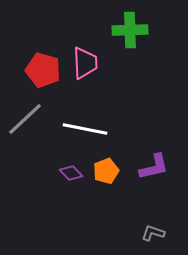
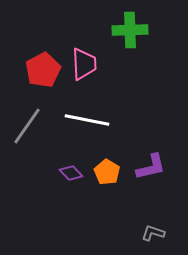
pink trapezoid: moved 1 px left, 1 px down
red pentagon: rotated 28 degrees clockwise
gray line: moved 2 px right, 7 px down; rotated 12 degrees counterclockwise
white line: moved 2 px right, 9 px up
purple L-shape: moved 3 px left
orange pentagon: moved 1 px right, 1 px down; rotated 20 degrees counterclockwise
